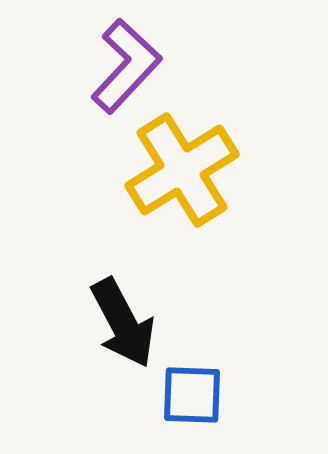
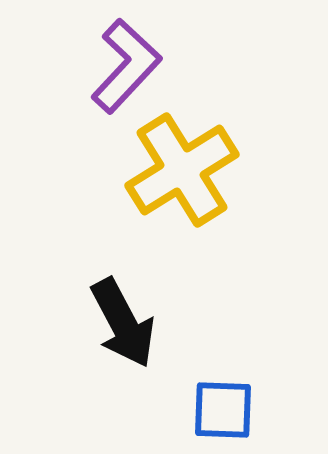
blue square: moved 31 px right, 15 px down
